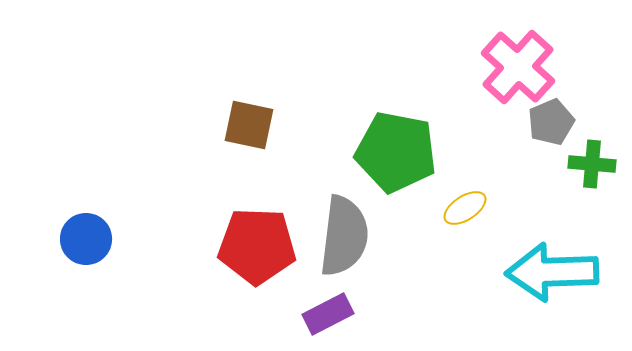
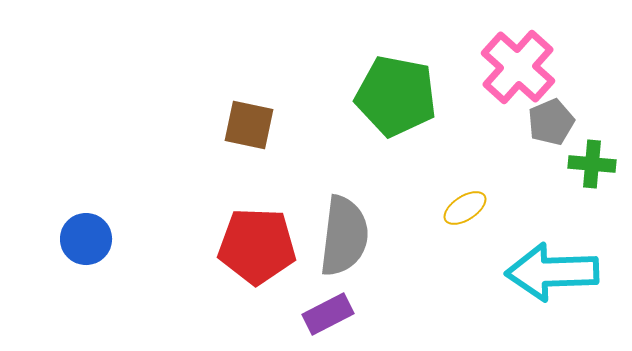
green pentagon: moved 56 px up
